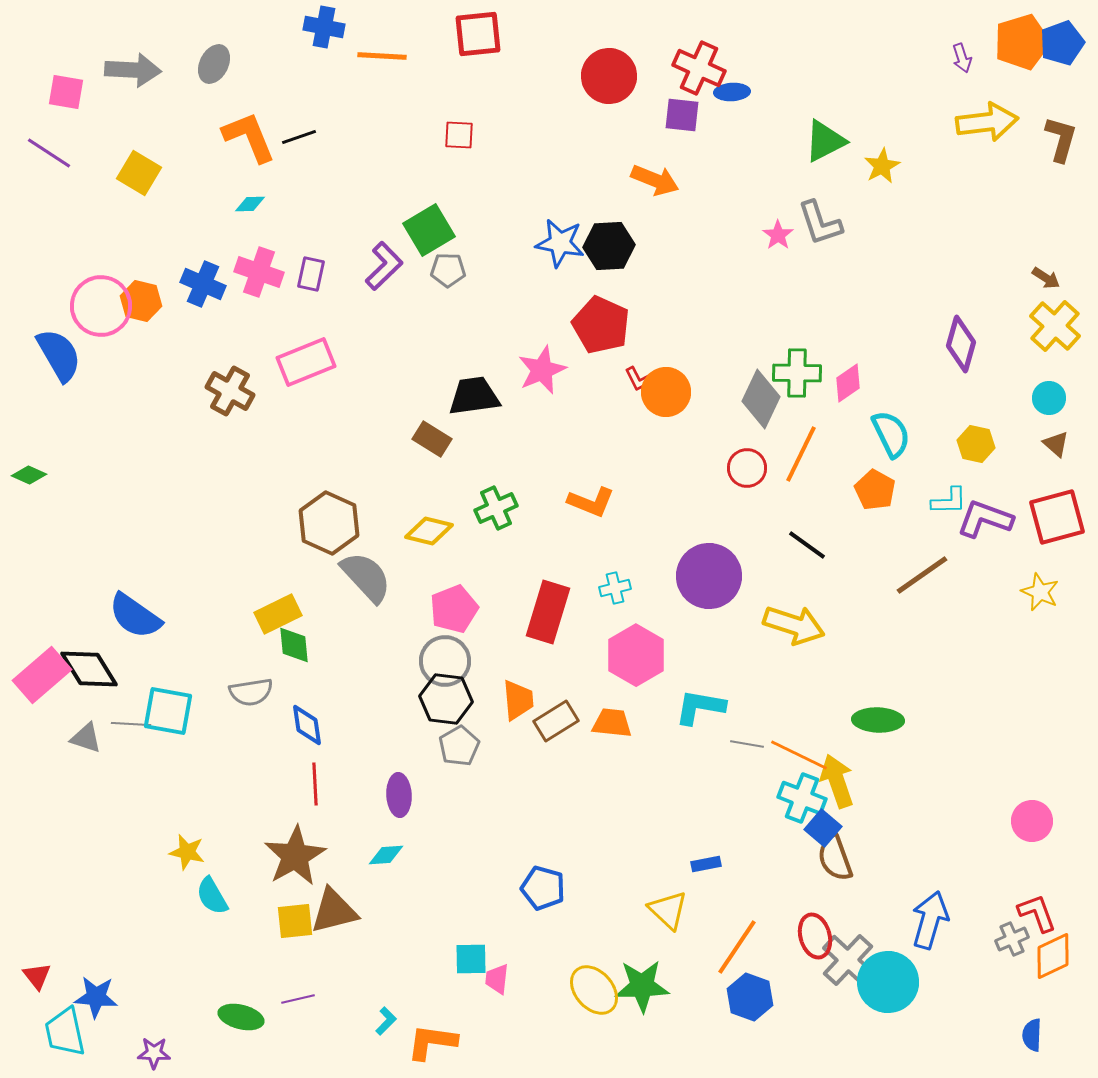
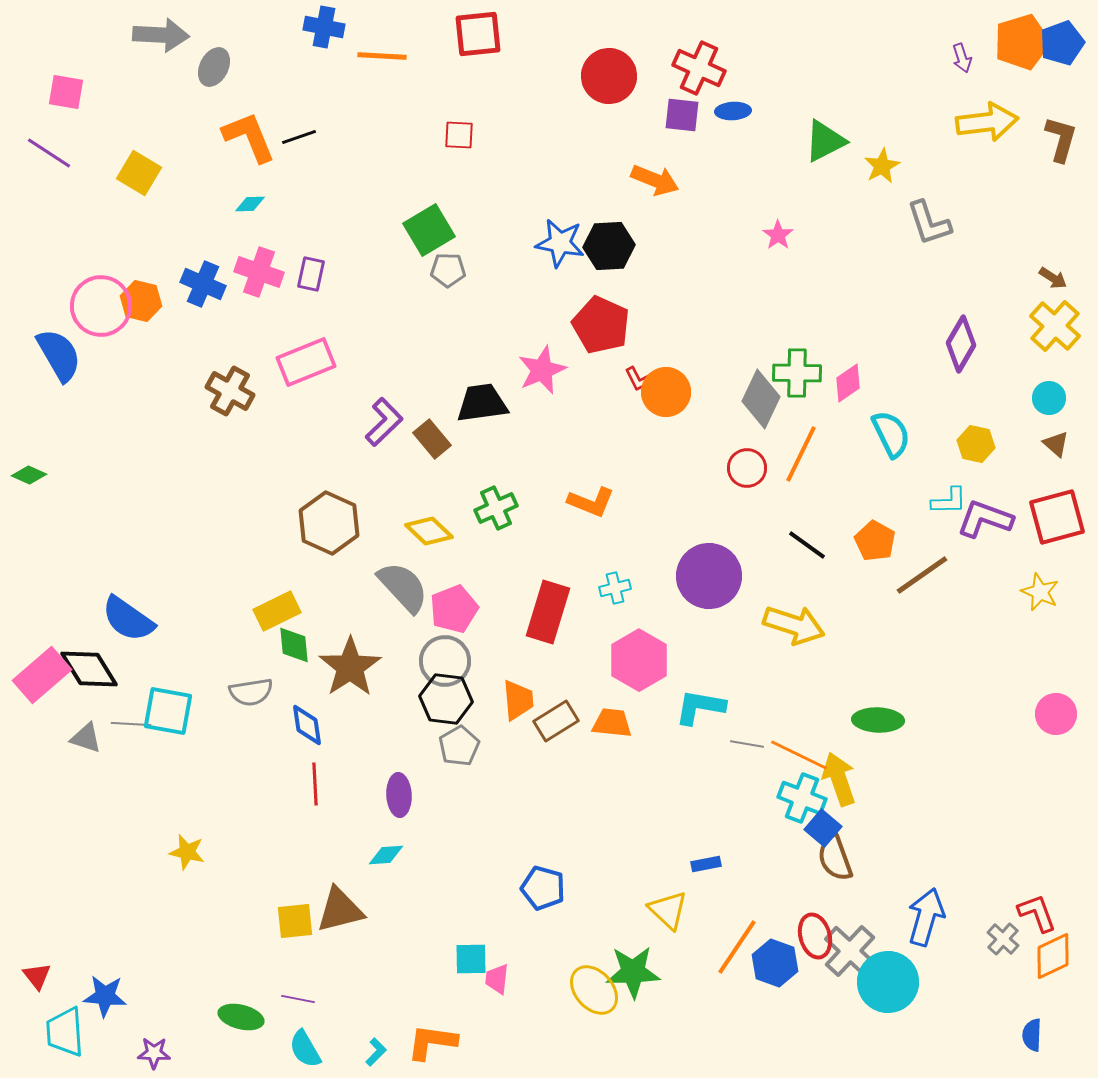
gray ellipse at (214, 64): moved 3 px down
gray arrow at (133, 70): moved 28 px right, 35 px up
blue ellipse at (732, 92): moved 1 px right, 19 px down
gray L-shape at (820, 223): moved 109 px right
purple L-shape at (384, 266): moved 156 px down
brown arrow at (1046, 278): moved 7 px right
purple diamond at (961, 344): rotated 14 degrees clockwise
black trapezoid at (474, 396): moved 8 px right, 7 px down
brown rectangle at (432, 439): rotated 18 degrees clockwise
orange pentagon at (875, 490): moved 51 px down
yellow diamond at (429, 531): rotated 30 degrees clockwise
gray semicircle at (366, 577): moved 37 px right, 10 px down
yellow rectangle at (278, 614): moved 1 px left, 3 px up
blue semicircle at (135, 616): moved 7 px left, 3 px down
pink hexagon at (636, 655): moved 3 px right, 5 px down
yellow arrow at (837, 781): moved 2 px right, 2 px up
pink circle at (1032, 821): moved 24 px right, 107 px up
brown star at (295, 856): moved 55 px right, 189 px up; rotated 4 degrees counterclockwise
cyan semicircle at (212, 896): moved 93 px right, 153 px down
brown triangle at (334, 911): moved 6 px right, 1 px up
blue arrow at (930, 920): moved 4 px left, 3 px up
gray cross at (1012, 939): moved 9 px left; rotated 24 degrees counterclockwise
gray cross at (848, 960): moved 2 px right, 9 px up
green star at (642, 986): moved 9 px left, 14 px up
blue star at (96, 997): moved 9 px right, 1 px up
blue hexagon at (750, 997): moved 25 px right, 34 px up
purple line at (298, 999): rotated 24 degrees clockwise
cyan L-shape at (386, 1021): moved 10 px left, 31 px down
cyan trapezoid at (65, 1032): rotated 8 degrees clockwise
